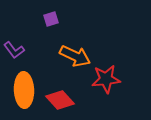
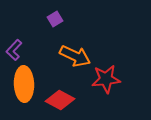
purple square: moved 4 px right; rotated 14 degrees counterclockwise
purple L-shape: rotated 80 degrees clockwise
orange ellipse: moved 6 px up
red diamond: rotated 20 degrees counterclockwise
